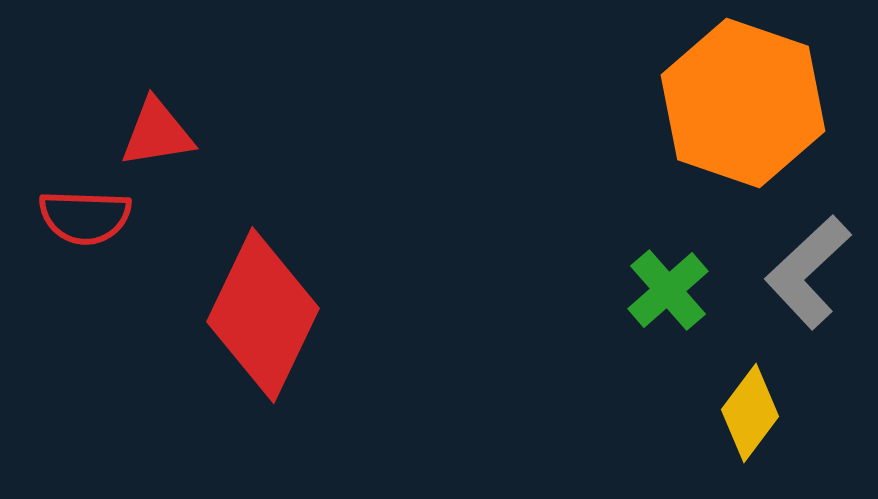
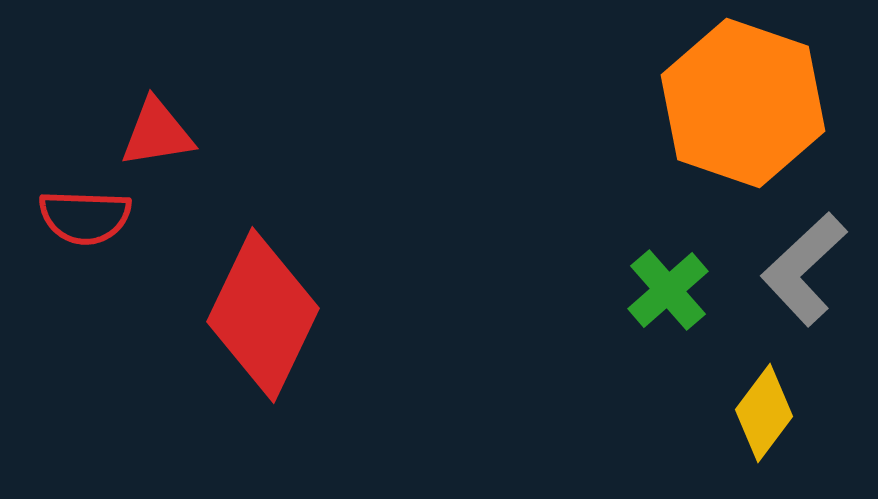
gray L-shape: moved 4 px left, 3 px up
yellow diamond: moved 14 px right
